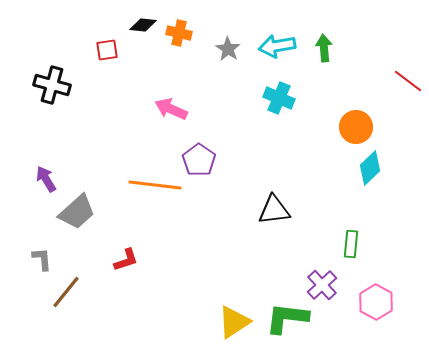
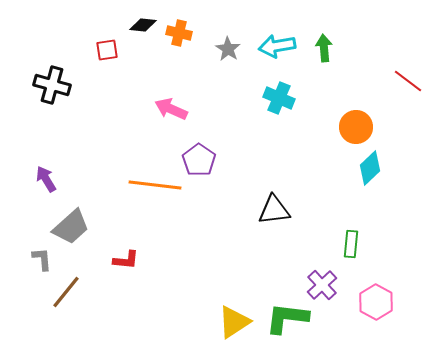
gray trapezoid: moved 6 px left, 15 px down
red L-shape: rotated 24 degrees clockwise
